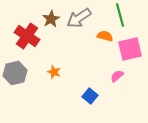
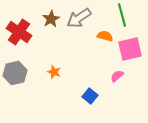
green line: moved 2 px right
red cross: moved 8 px left, 4 px up
